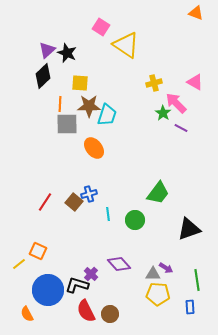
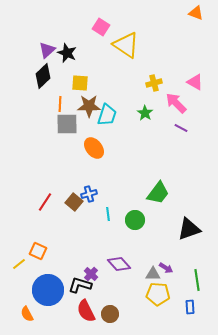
green star: moved 18 px left
black L-shape: moved 3 px right
